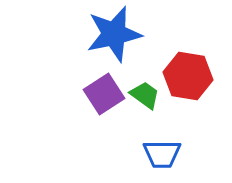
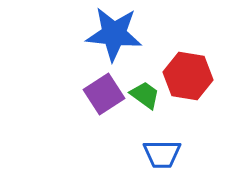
blue star: rotated 18 degrees clockwise
